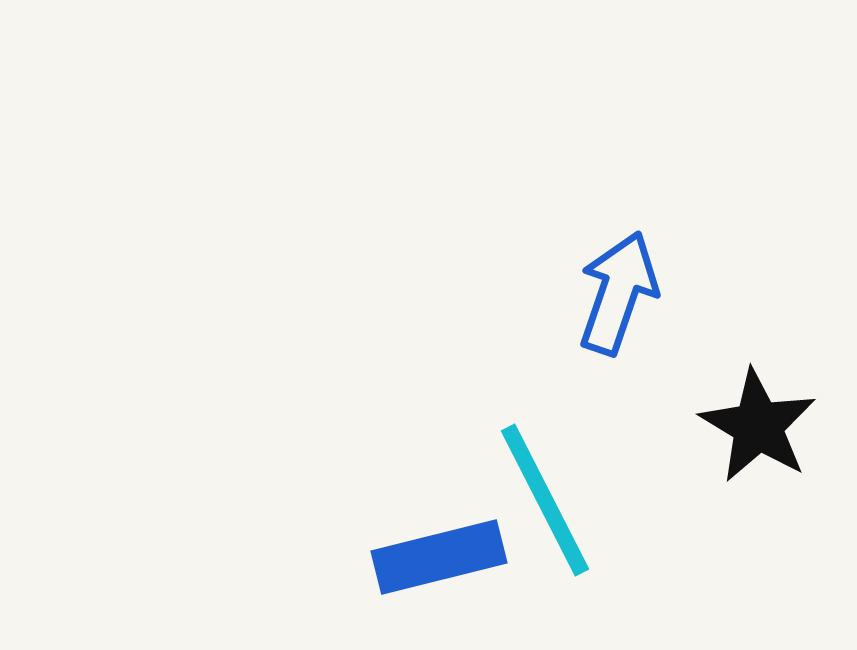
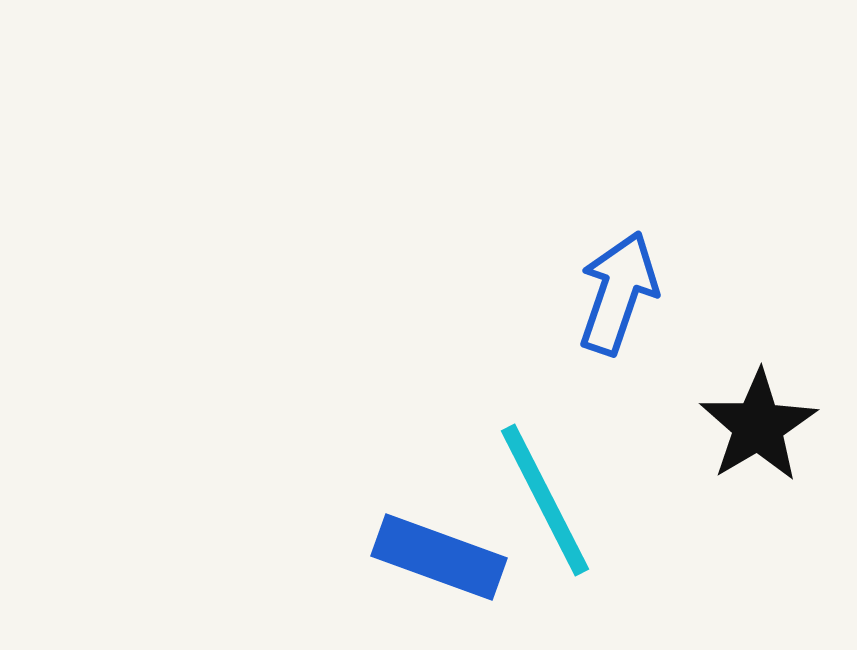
black star: rotated 10 degrees clockwise
blue rectangle: rotated 34 degrees clockwise
